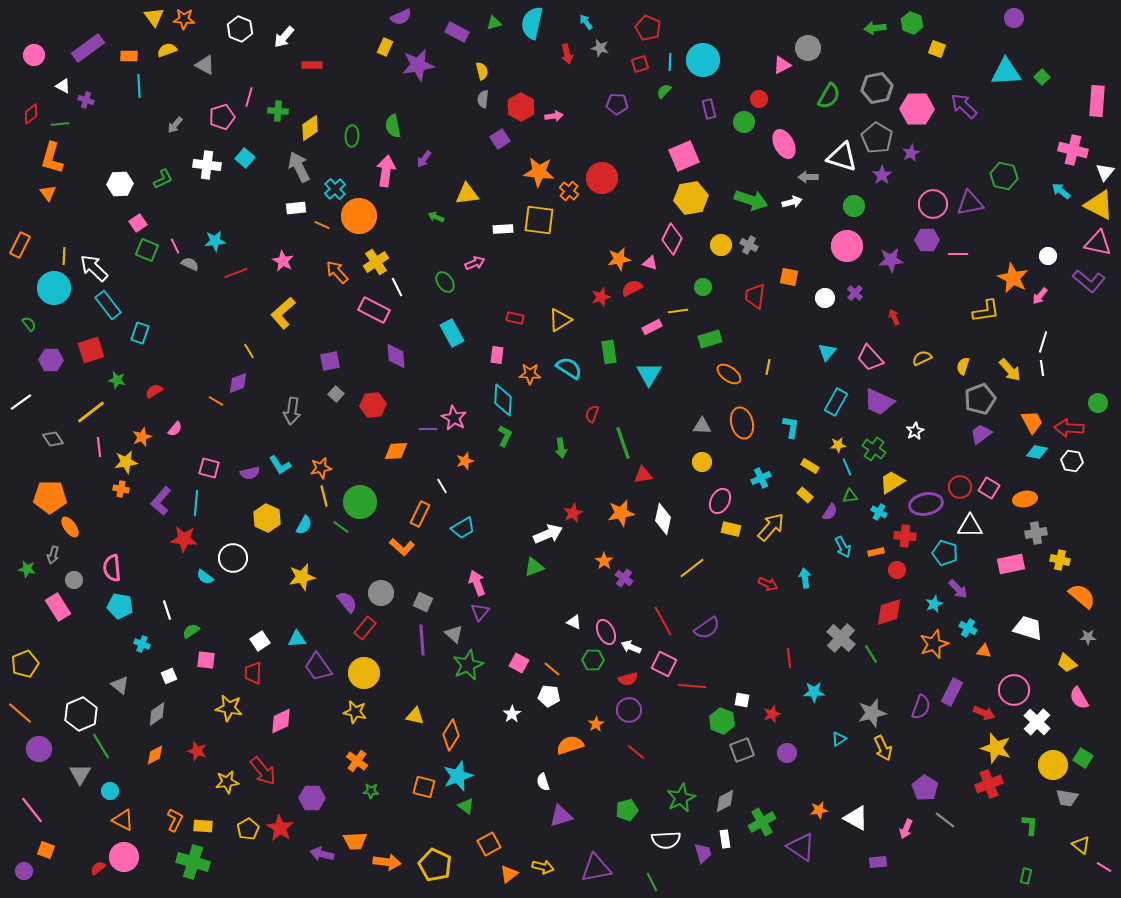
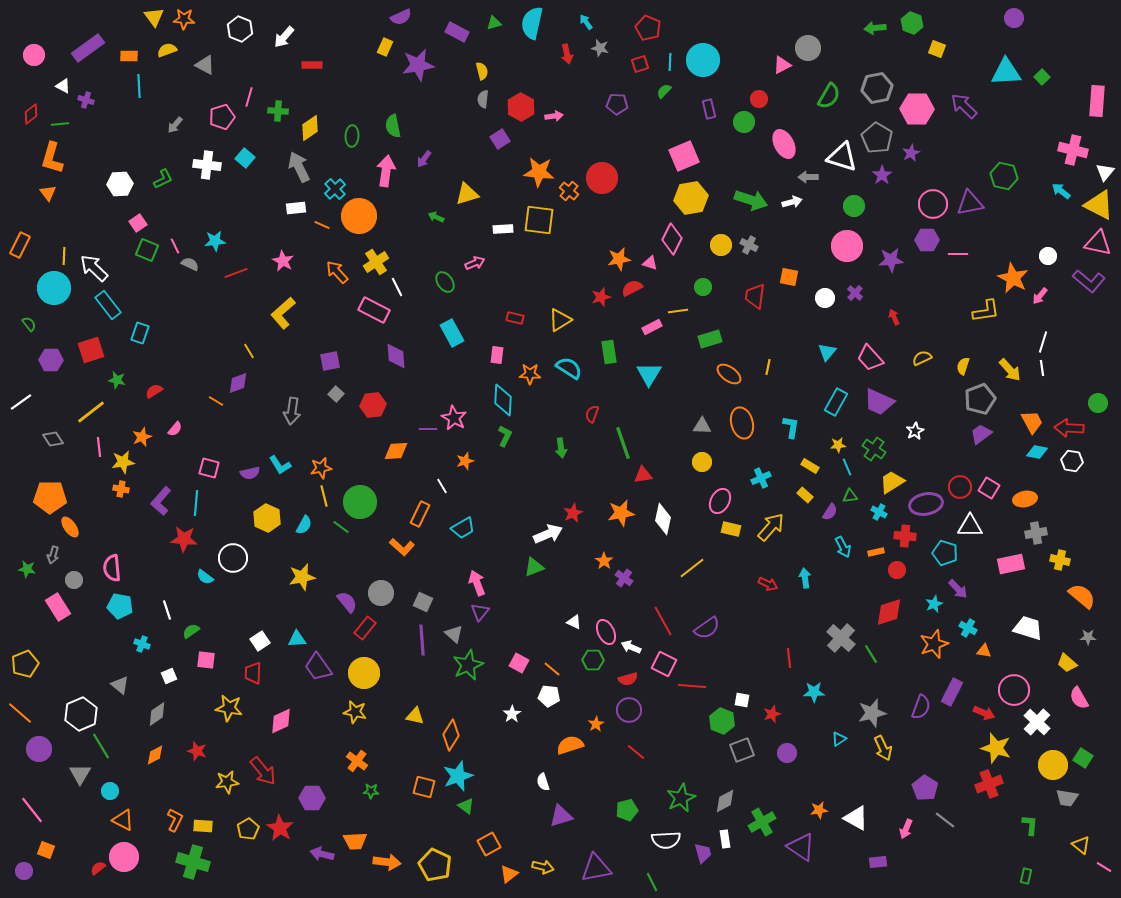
yellow triangle at (467, 194): rotated 10 degrees counterclockwise
yellow star at (126, 462): moved 3 px left
